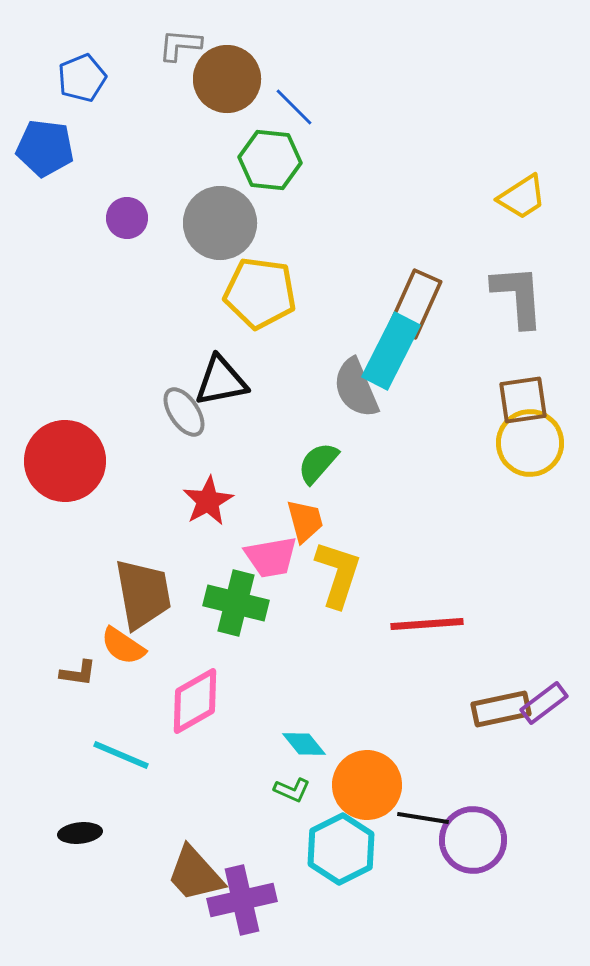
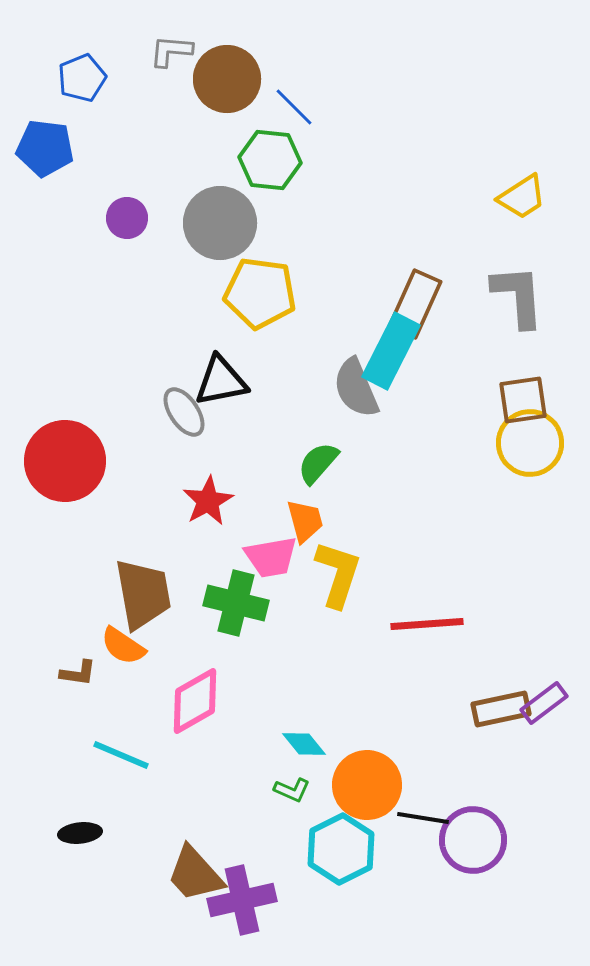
gray L-shape at (180, 45): moved 9 px left, 6 px down
